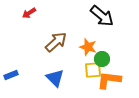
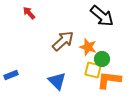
red arrow: rotated 80 degrees clockwise
brown arrow: moved 7 px right, 1 px up
yellow square: rotated 18 degrees clockwise
blue triangle: moved 2 px right, 3 px down
